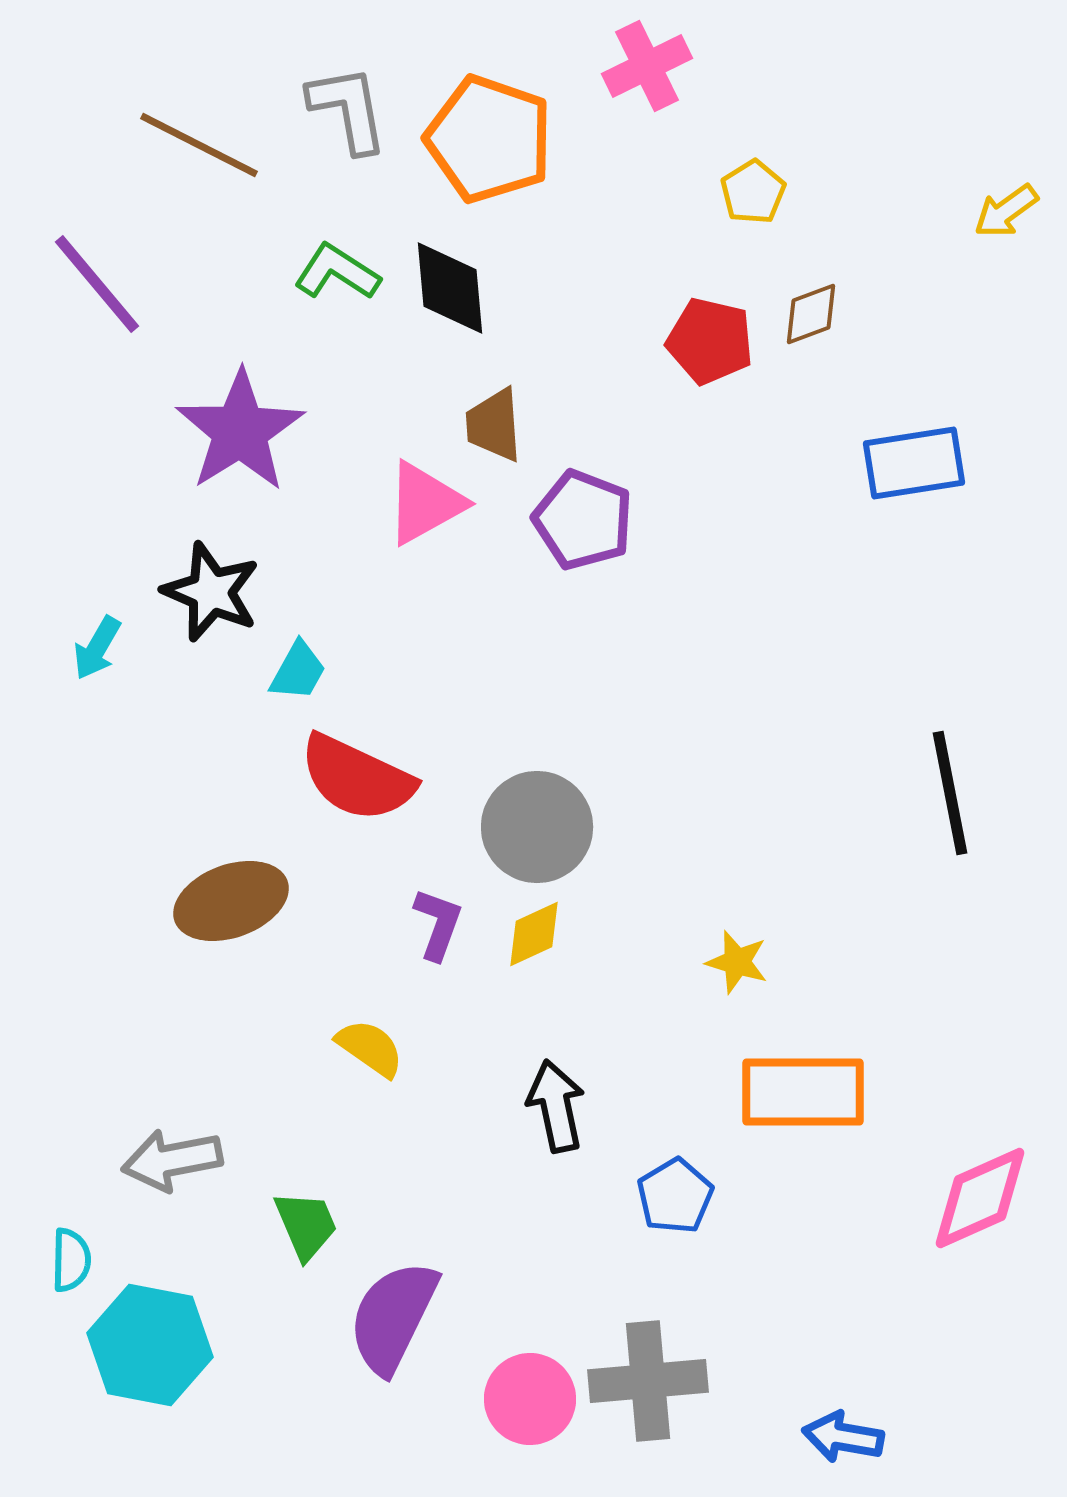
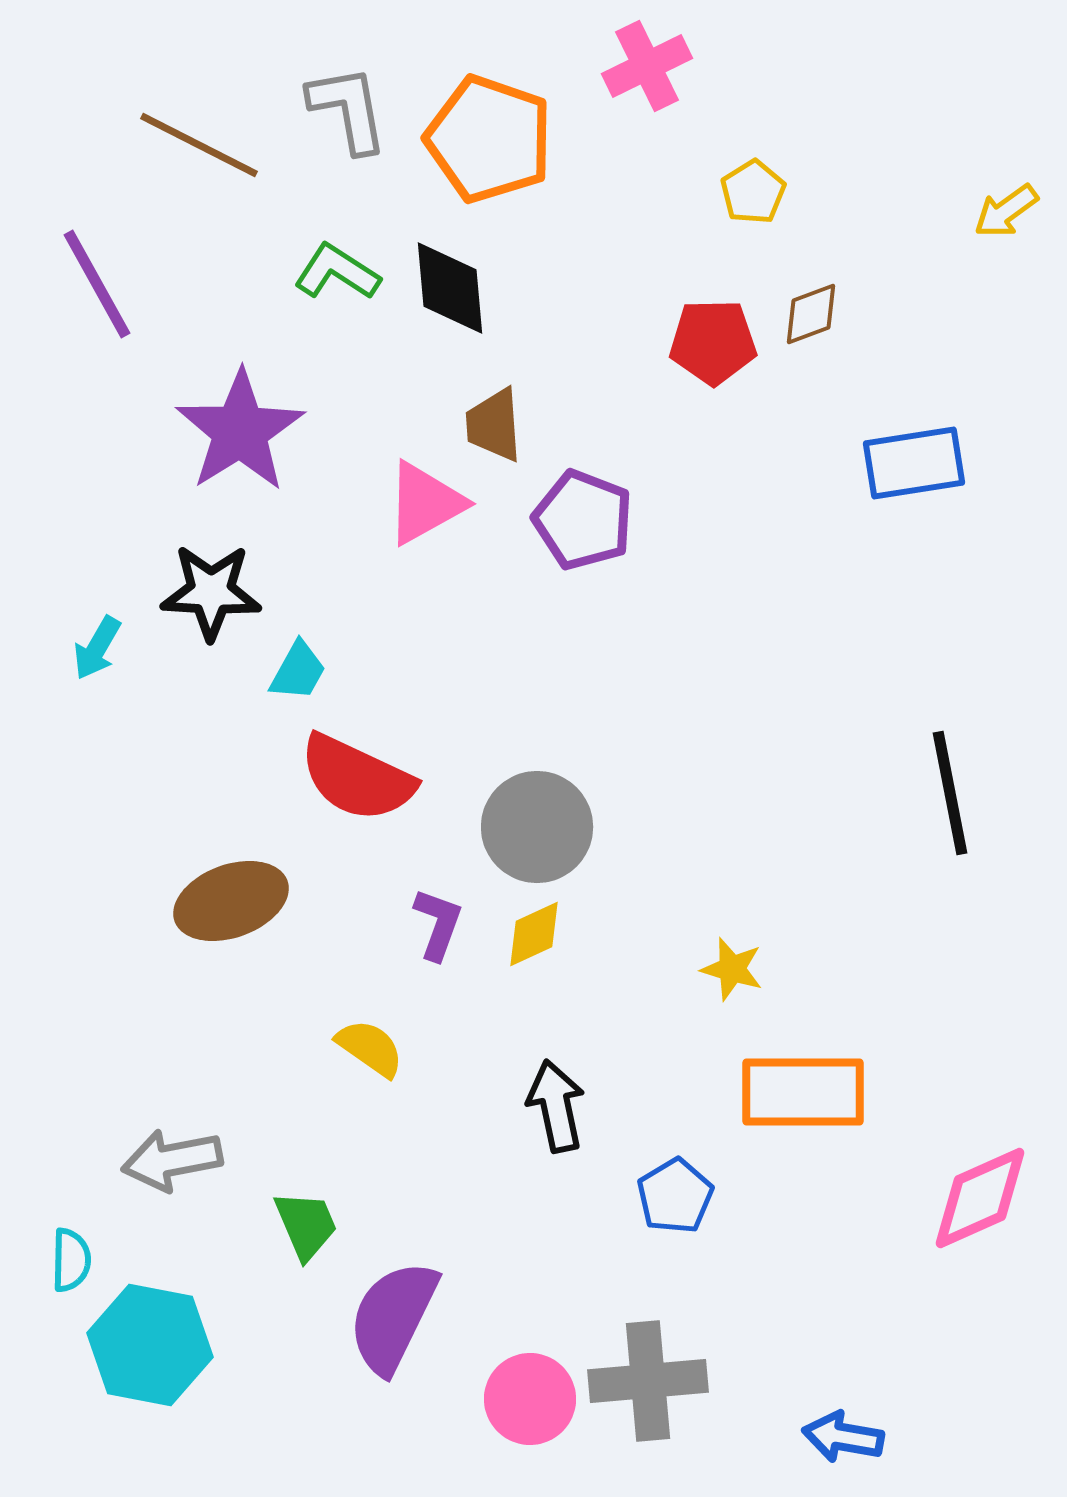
purple line: rotated 11 degrees clockwise
red pentagon: moved 3 px right, 1 px down; rotated 14 degrees counterclockwise
black star: rotated 20 degrees counterclockwise
yellow star: moved 5 px left, 7 px down
